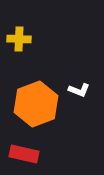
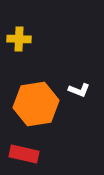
orange hexagon: rotated 12 degrees clockwise
